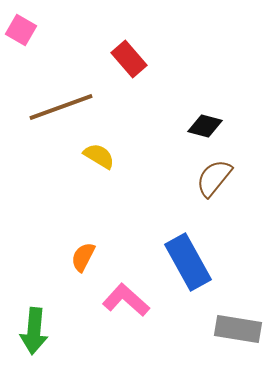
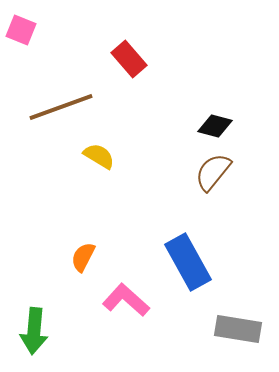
pink square: rotated 8 degrees counterclockwise
black diamond: moved 10 px right
brown semicircle: moved 1 px left, 6 px up
